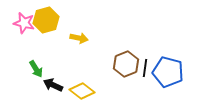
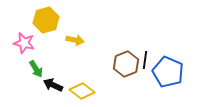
pink star: moved 20 px down
yellow arrow: moved 4 px left, 2 px down
black line: moved 8 px up
blue pentagon: rotated 8 degrees clockwise
